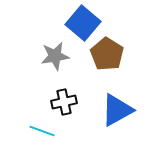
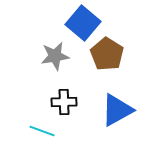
black cross: rotated 10 degrees clockwise
